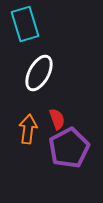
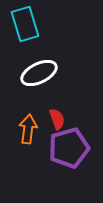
white ellipse: rotated 36 degrees clockwise
purple pentagon: rotated 12 degrees clockwise
